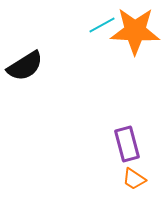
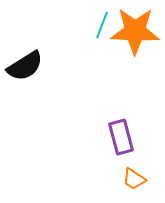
cyan line: rotated 40 degrees counterclockwise
purple rectangle: moved 6 px left, 7 px up
